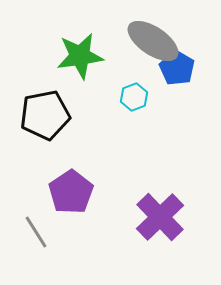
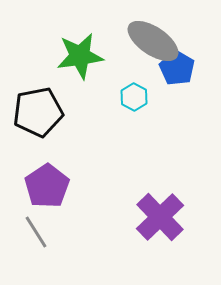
cyan hexagon: rotated 12 degrees counterclockwise
black pentagon: moved 7 px left, 3 px up
purple pentagon: moved 24 px left, 6 px up
